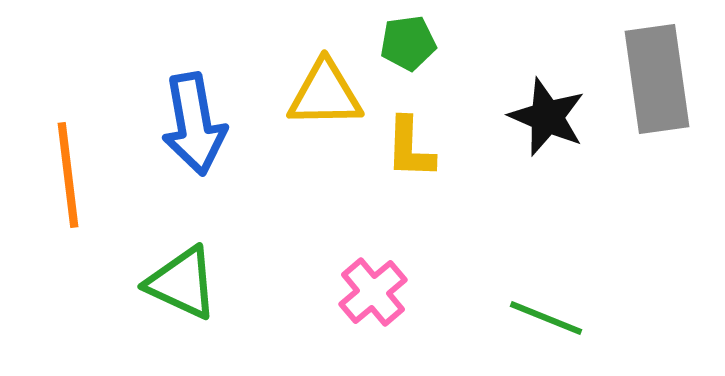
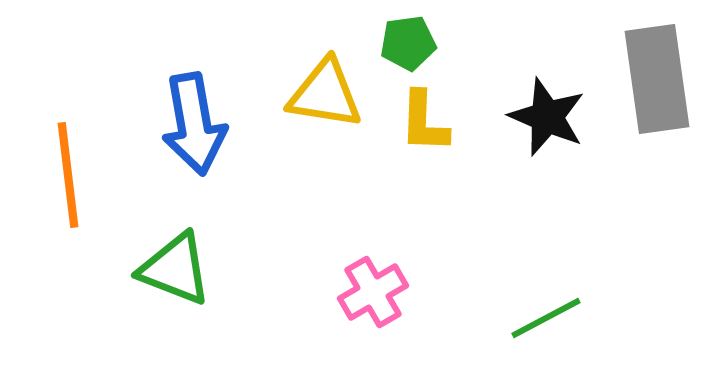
yellow triangle: rotated 10 degrees clockwise
yellow L-shape: moved 14 px right, 26 px up
green triangle: moved 7 px left, 14 px up; rotated 4 degrees counterclockwise
pink cross: rotated 10 degrees clockwise
green line: rotated 50 degrees counterclockwise
